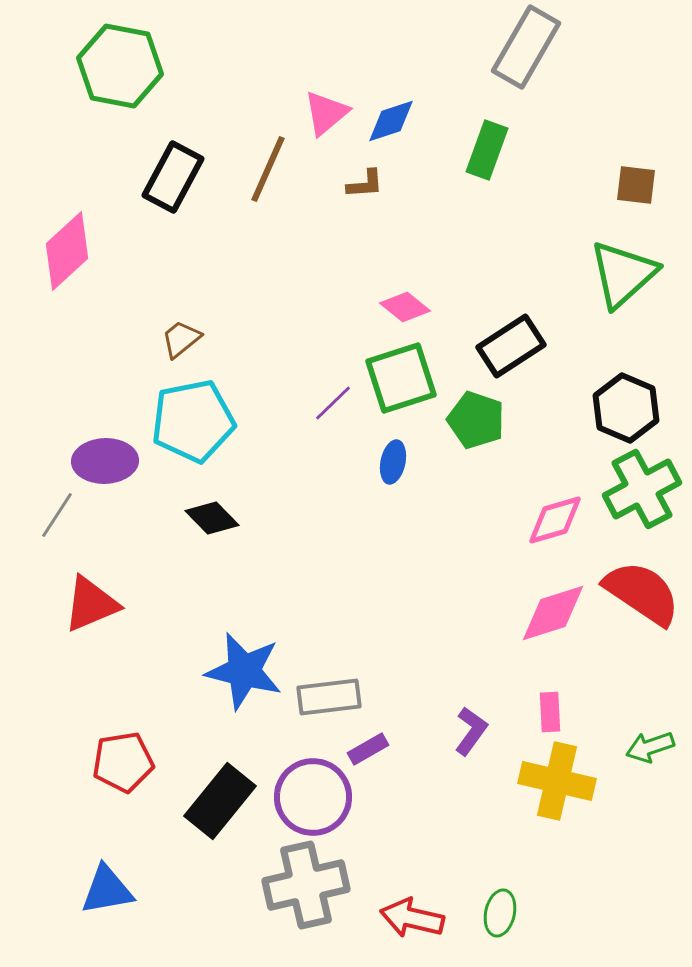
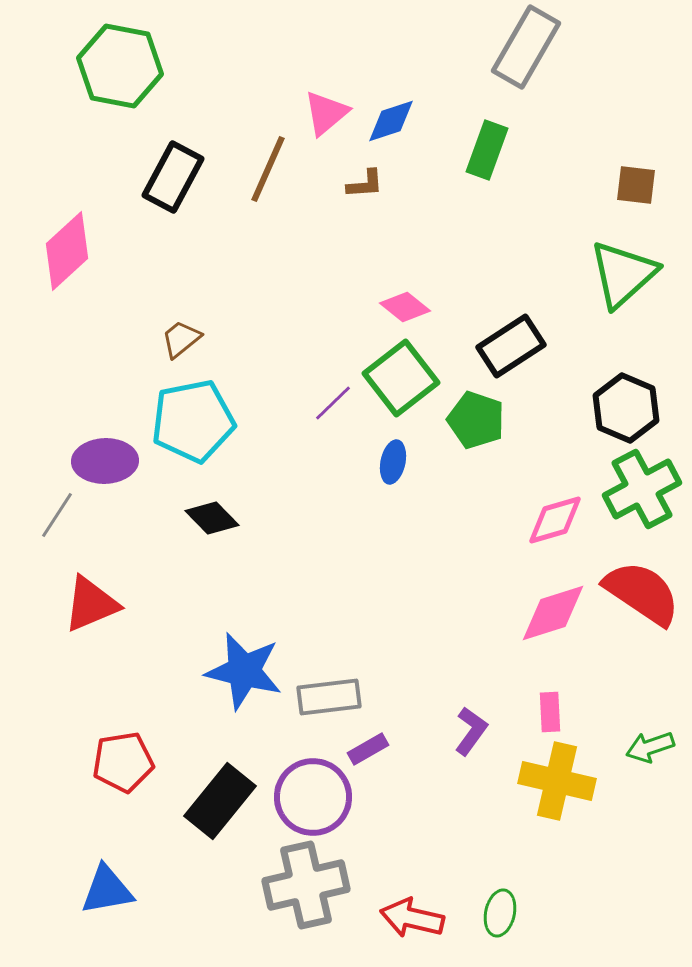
green square at (401, 378): rotated 20 degrees counterclockwise
